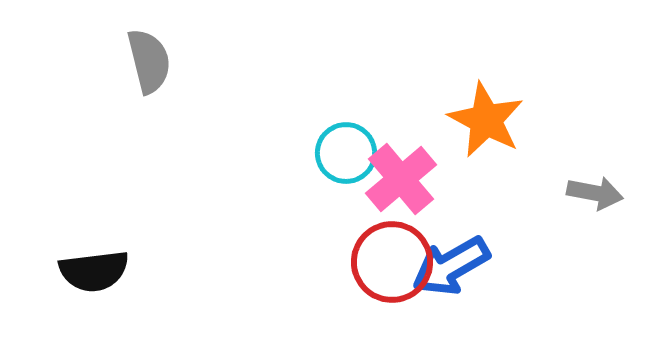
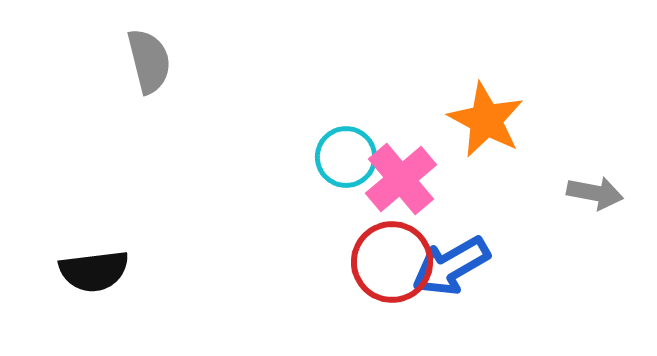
cyan circle: moved 4 px down
